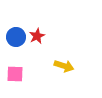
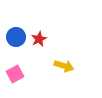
red star: moved 2 px right, 3 px down
pink square: rotated 30 degrees counterclockwise
